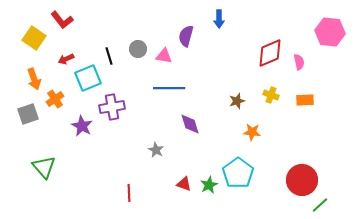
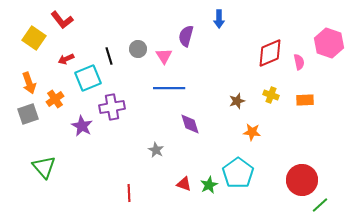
pink hexagon: moved 1 px left, 11 px down; rotated 12 degrees clockwise
pink triangle: rotated 48 degrees clockwise
orange arrow: moved 5 px left, 4 px down
